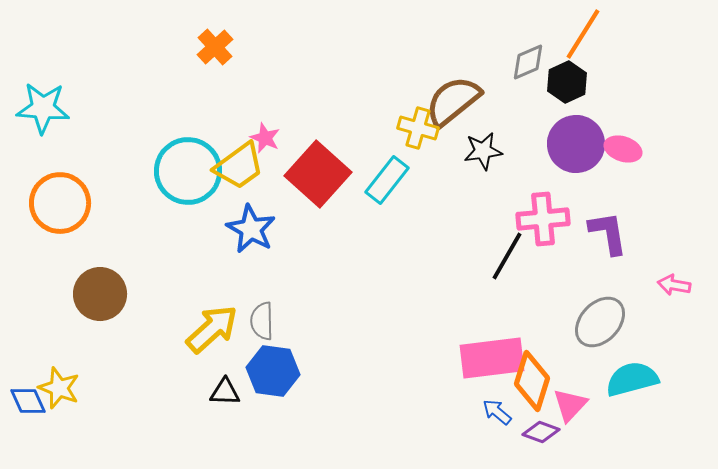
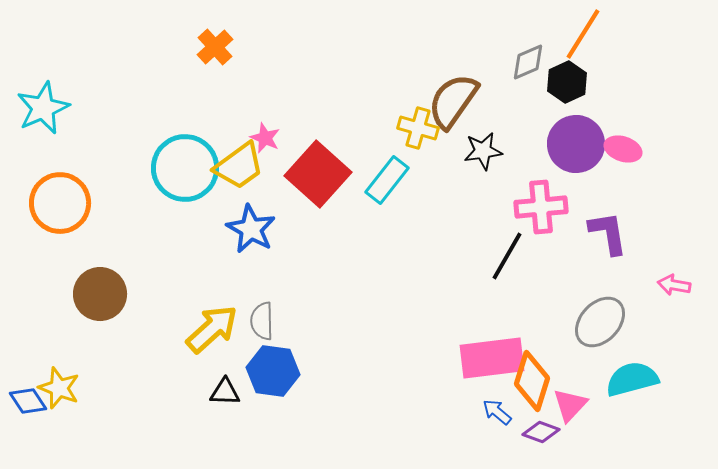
brown semicircle: rotated 16 degrees counterclockwise
cyan star: rotated 28 degrees counterclockwise
cyan circle: moved 3 px left, 3 px up
pink cross: moved 2 px left, 12 px up
blue diamond: rotated 9 degrees counterclockwise
